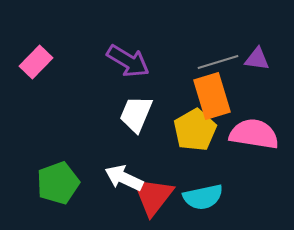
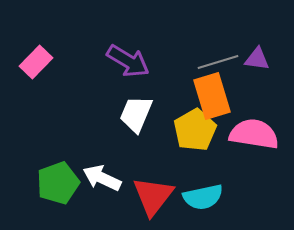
white arrow: moved 22 px left
